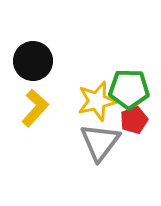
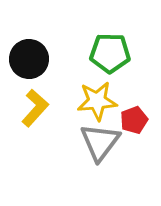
black circle: moved 4 px left, 2 px up
green pentagon: moved 19 px left, 36 px up
yellow star: rotated 9 degrees clockwise
